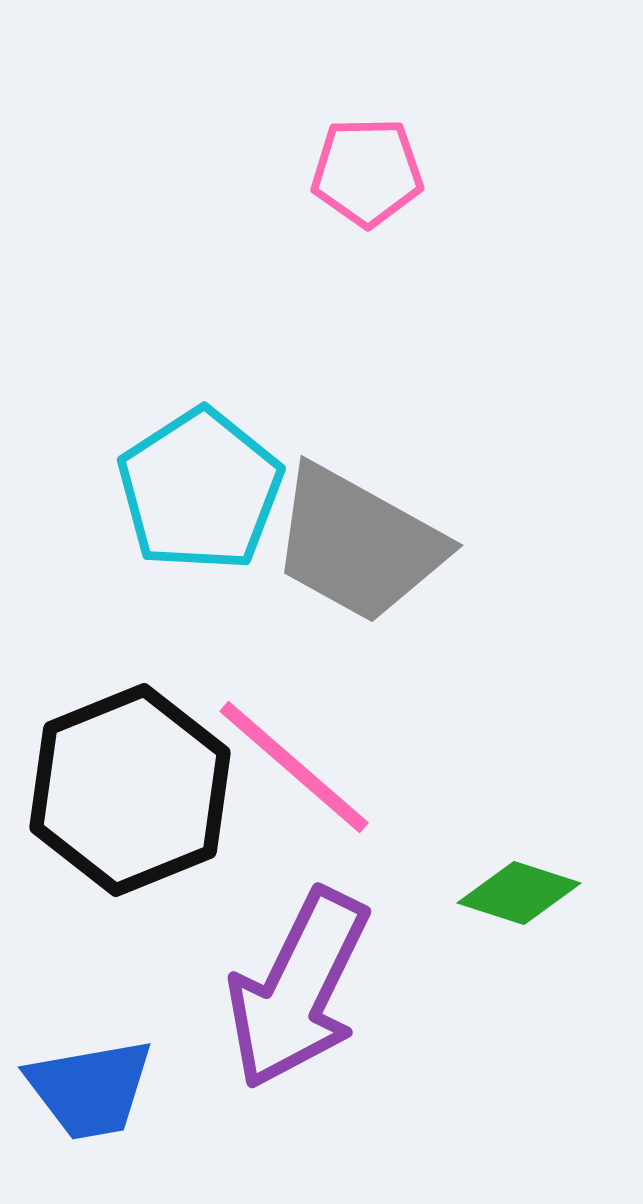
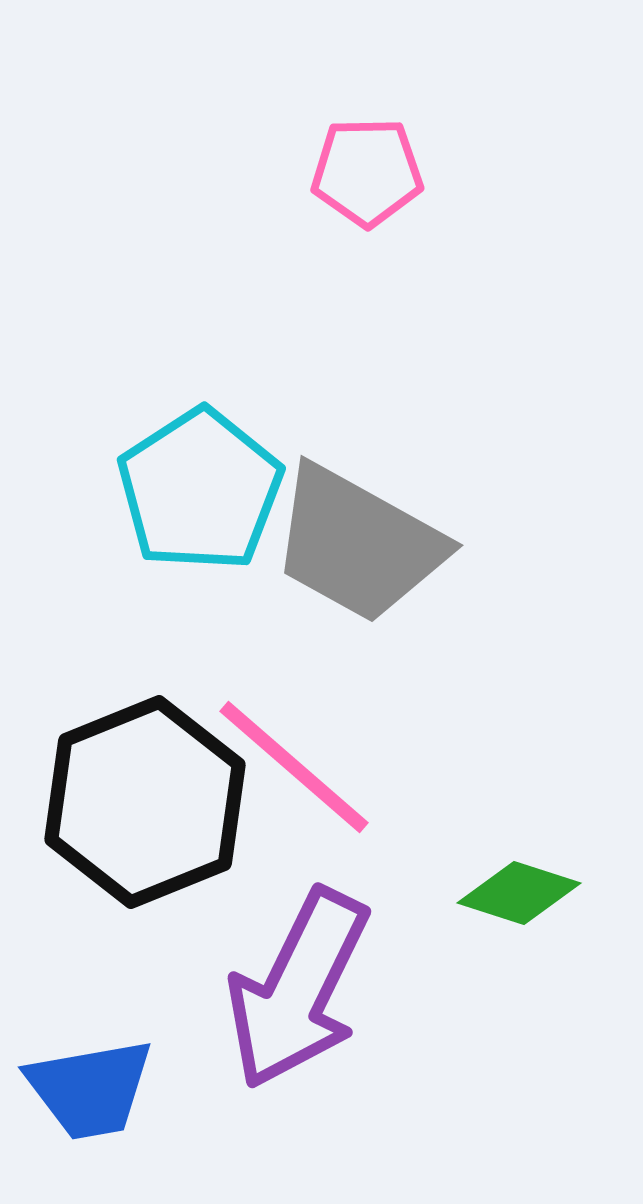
black hexagon: moved 15 px right, 12 px down
